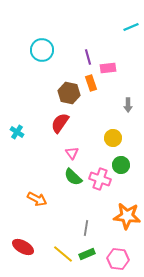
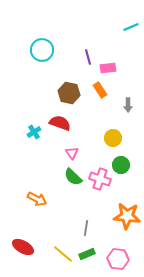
orange rectangle: moved 9 px right, 7 px down; rotated 14 degrees counterclockwise
red semicircle: rotated 75 degrees clockwise
cyan cross: moved 17 px right; rotated 24 degrees clockwise
